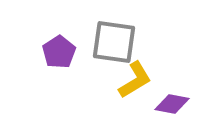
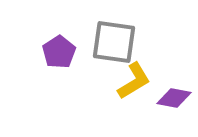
yellow L-shape: moved 1 px left, 1 px down
purple diamond: moved 2 px right, 6 px up
